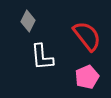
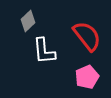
gray diamond: rotated 20 degrees clockwise
white L-shape: moved 2 px right, 6 px up
